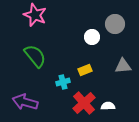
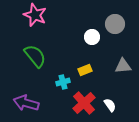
purple arrow: moved 1 px right, 1 px down
white semicircle: moved 2 px right, 1 px up; rotated 56 degrees clockwise
